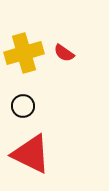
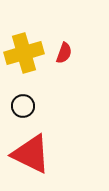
red semicircle: rotated 105 degrees counterclockwise
